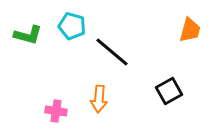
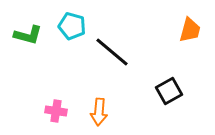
orange arrow: moved 13 px down
